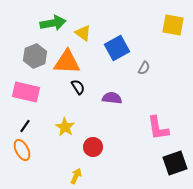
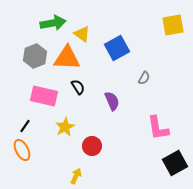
yellow square: rotated 20 degrees counterclockwise
yellow triangle: moved 1 px left, 1 px down
orange triangle: moved 4 px up
gray semicircle: moved 10 px down
pink rectangle: moved 18 px right, 4 px down
purple semicircle: moved 3 px down; rotated 60 degrees clockwise
yellow star: rotated 12 degrees clockwise
red circle: moved 1 px left, 1 px up
black square: rotated 10 degrees counterclockwise
